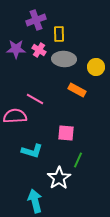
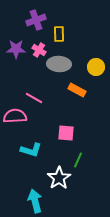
gray ellipse: moved 5 px left, 5 px down
pink line: moved 1 px left, 1 px up
cyan L-shape: moved 1 px left, 1 px up
